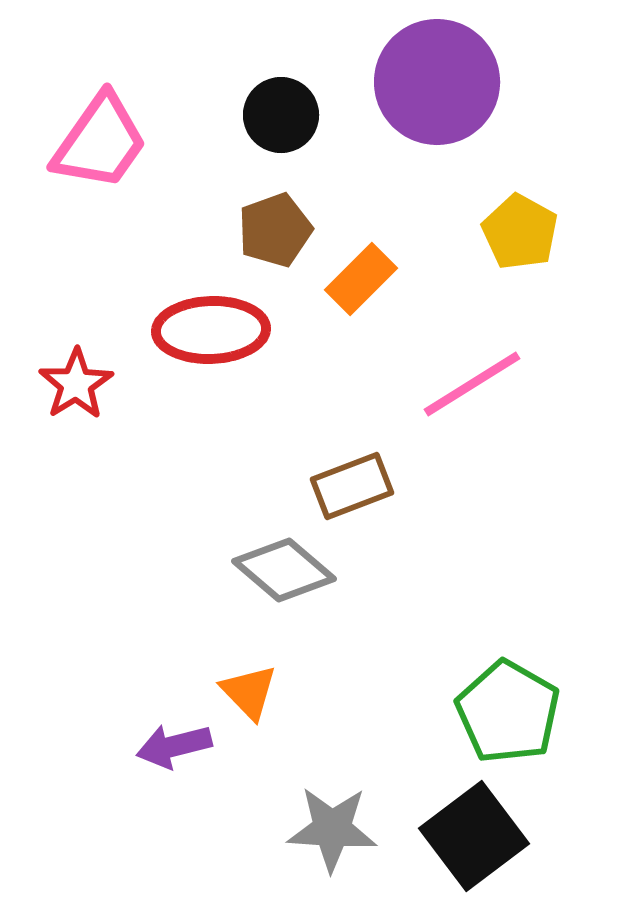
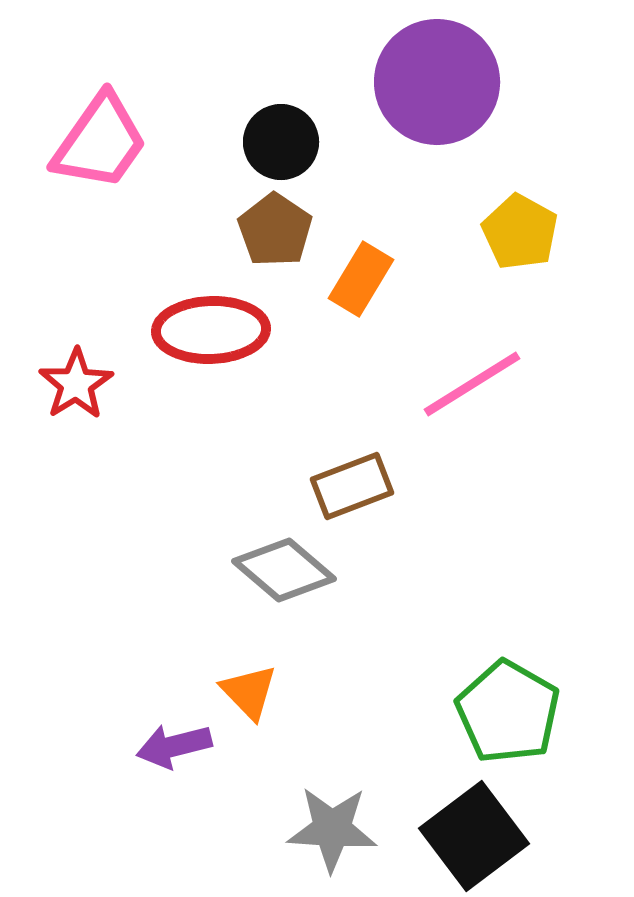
black circle: moved 27 px down
brown pentagon: rotated 18 degrees counterclockwise
orange rectangle: rotated 14 degrees counterclockwise
